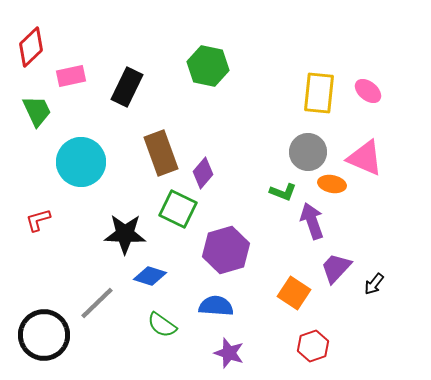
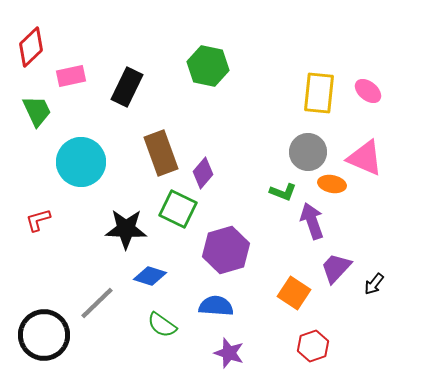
black star: moved 1 px right, 5 px up
